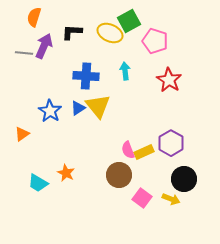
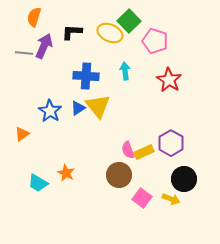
green square: rotated 15 degrees counterclockwise
